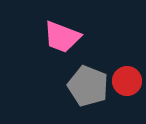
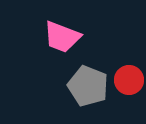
red circle: moved 2 px right, 1 px up
